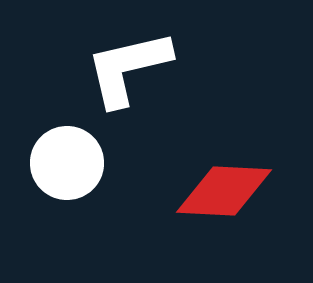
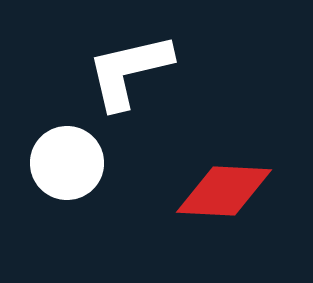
white L-shape: moved 1 px right, 3 px down
